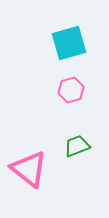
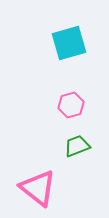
pink hexagon: moved 15 px down
pink triangle: moved 9 px right, 19 px down
